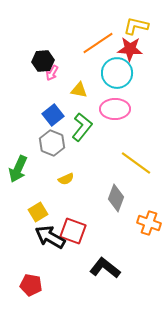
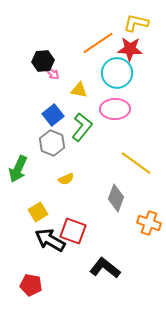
yellow L-shape: moved 3 px up
pink arrow: rotated 77 degrees counterclockwise
black arrow: moved 3 px down
